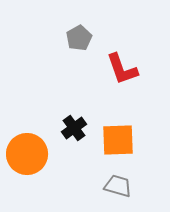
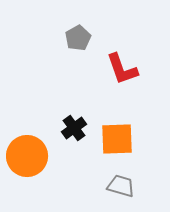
gray pentagon: moved 1 px left
orange square: moved 1 px left, 1 px up
orange circle: moved 2 px down
gray trapezoid: moved 3 px right
